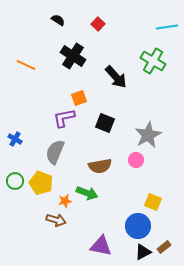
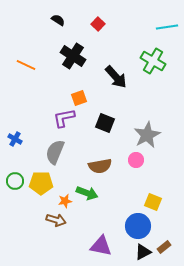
gray star: moved 1 px left
yellow pentagon: rotated 20 degrees counterclockwise
